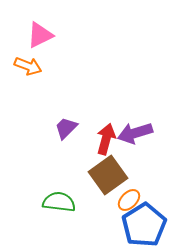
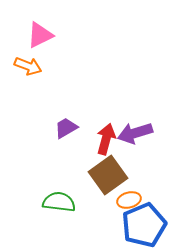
purple trapezoid: rotated 15 degrees clockwise
orange ellipse: rotated 30 degrees clockwise
blue pentagon: rotated 9 degrees clockwise
